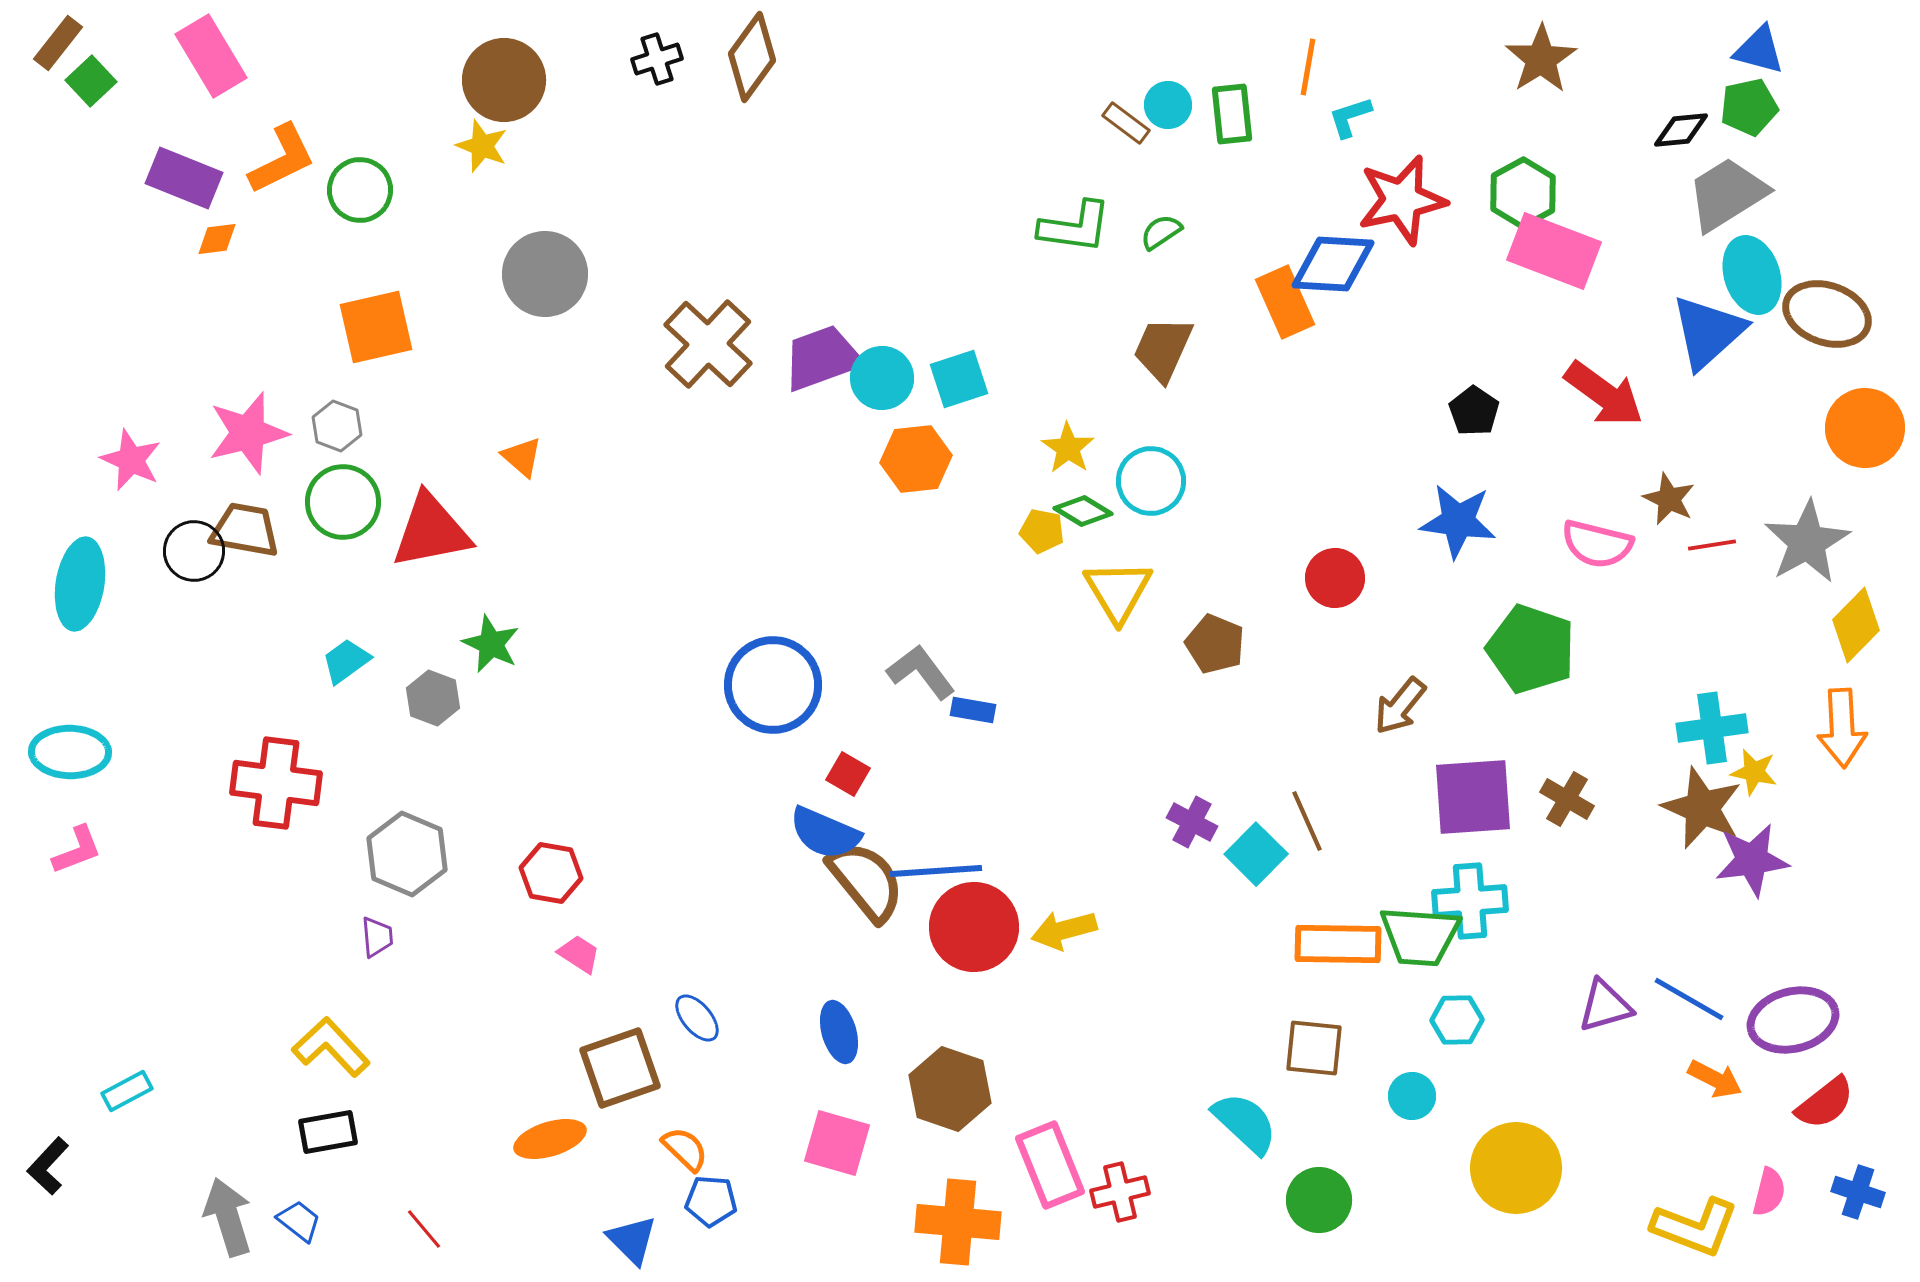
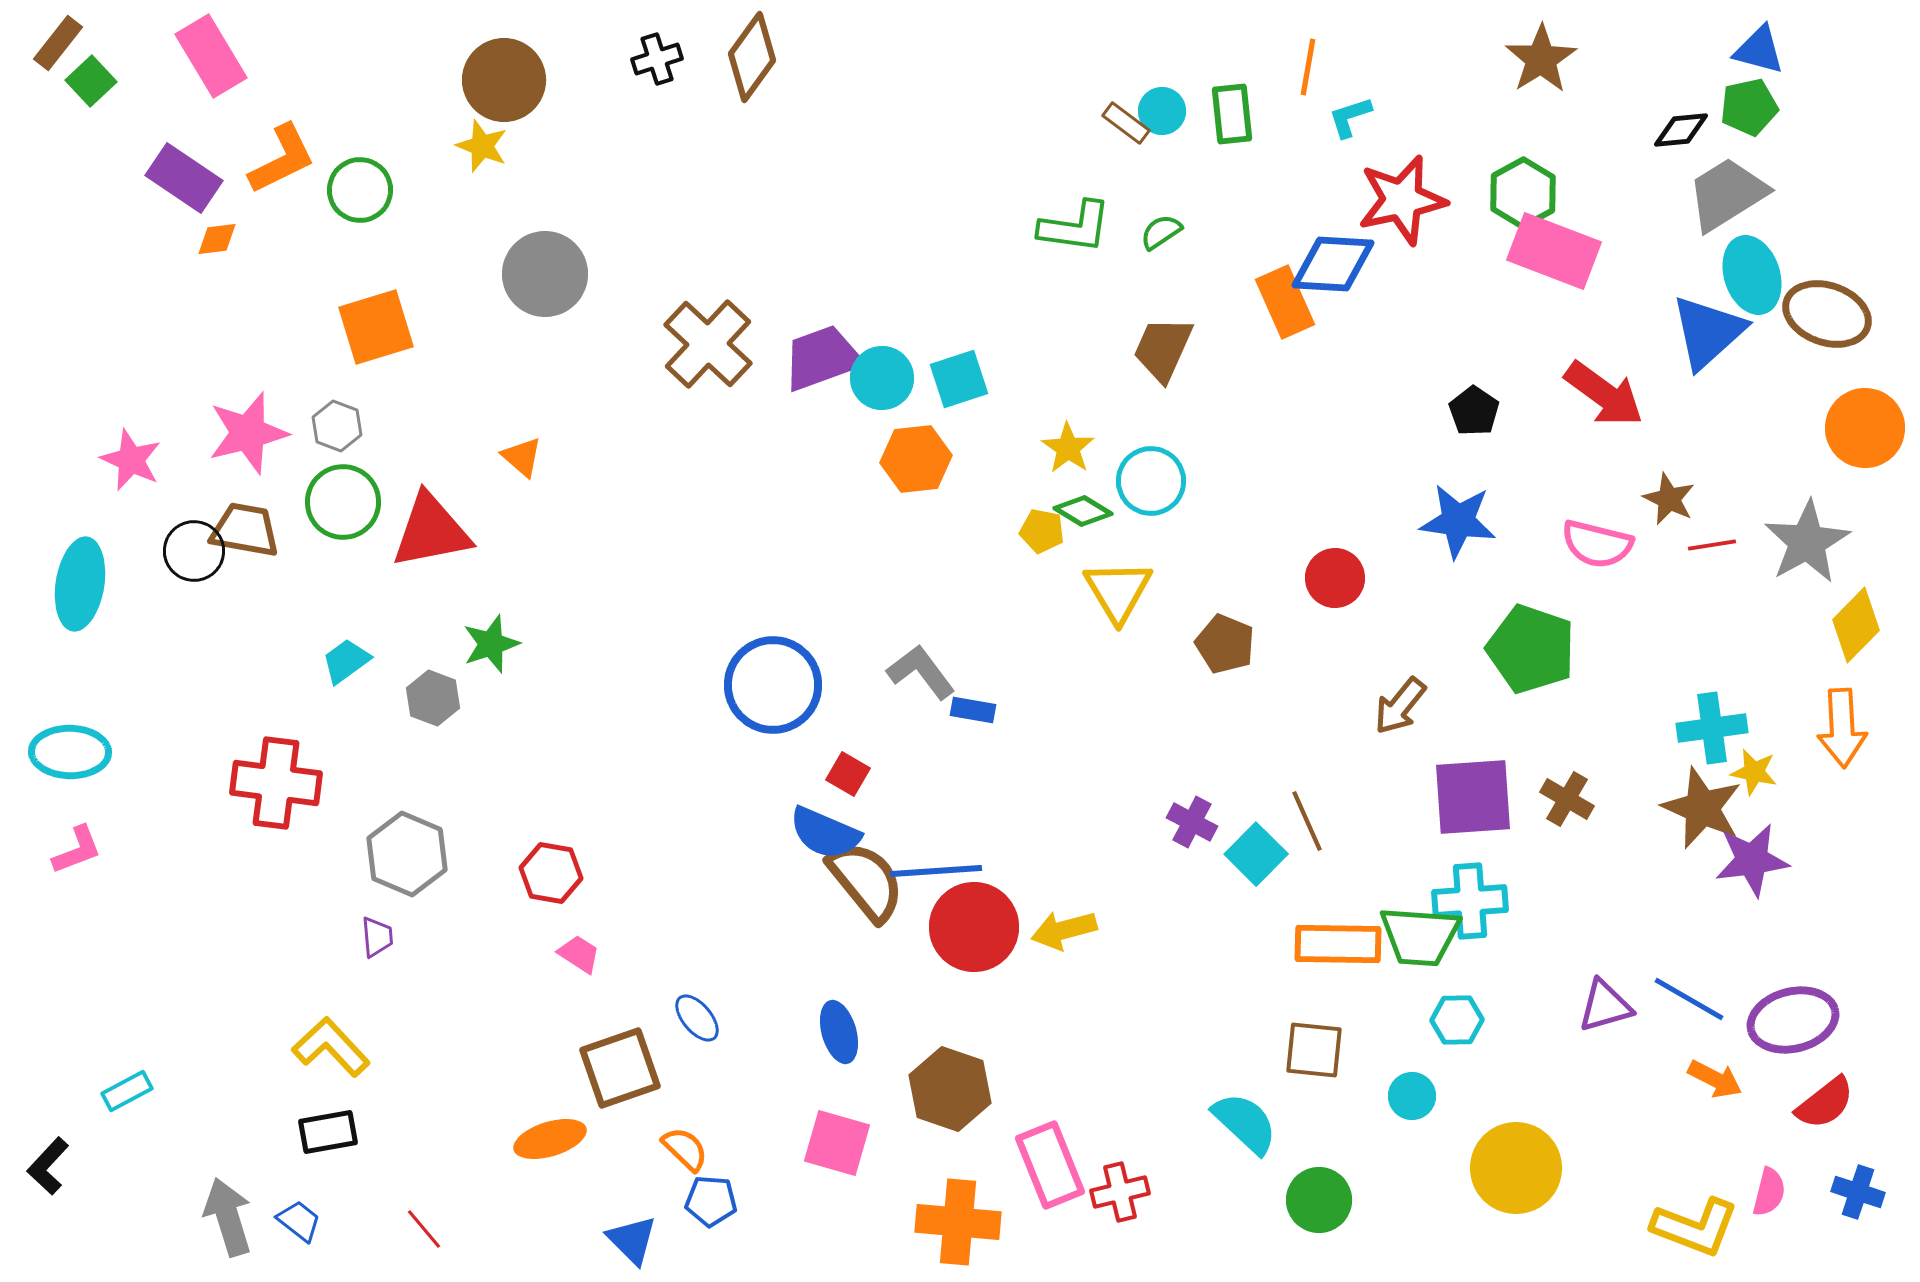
cyan circle at (1168, 105): moved 6 px left, 6 px down
purple rectangle at (184, 178): rotated 12 degrees clockwise
orange square at (376, 327): rotated 4 degrees counterclockwise
green star at (491, 644): rotated 28 degrees clockwise
brown pentagon at (1215, 644): moved 10 px right
brown square at (1314, 1048): moved 2 px down
